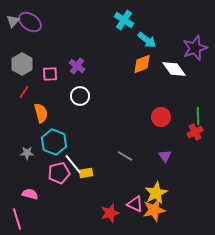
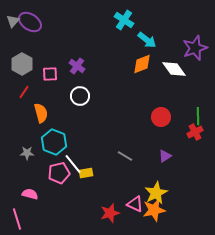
purple triangle: rotated 32 degrees clockwise
